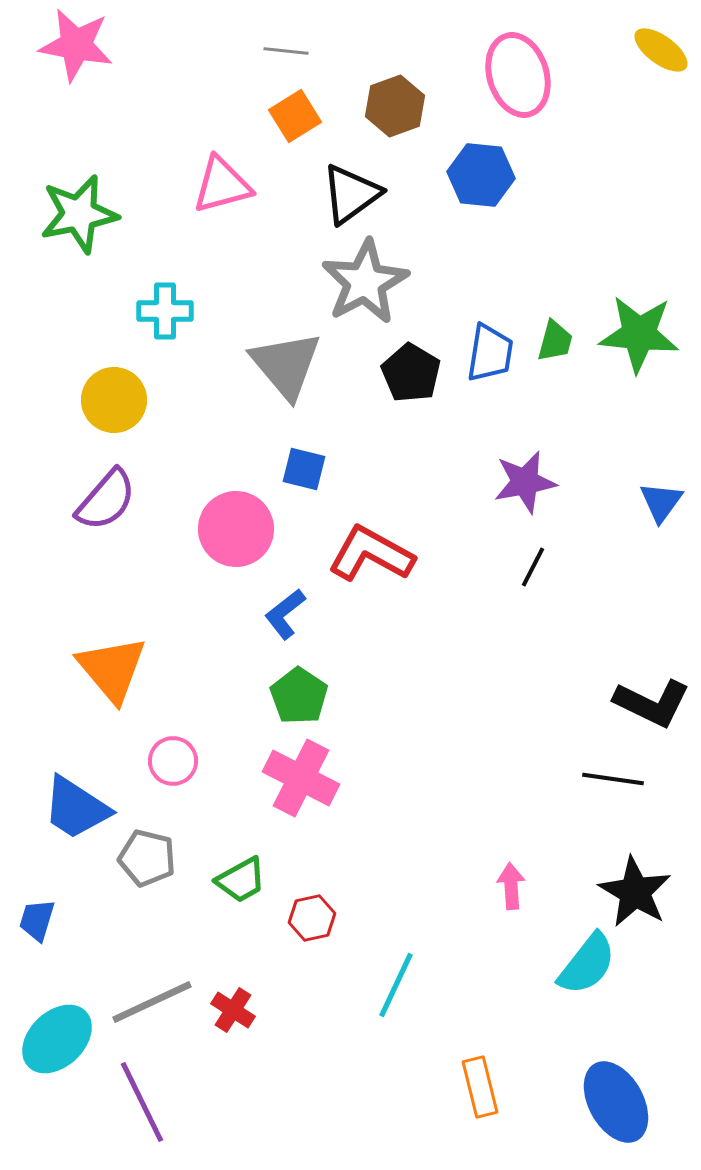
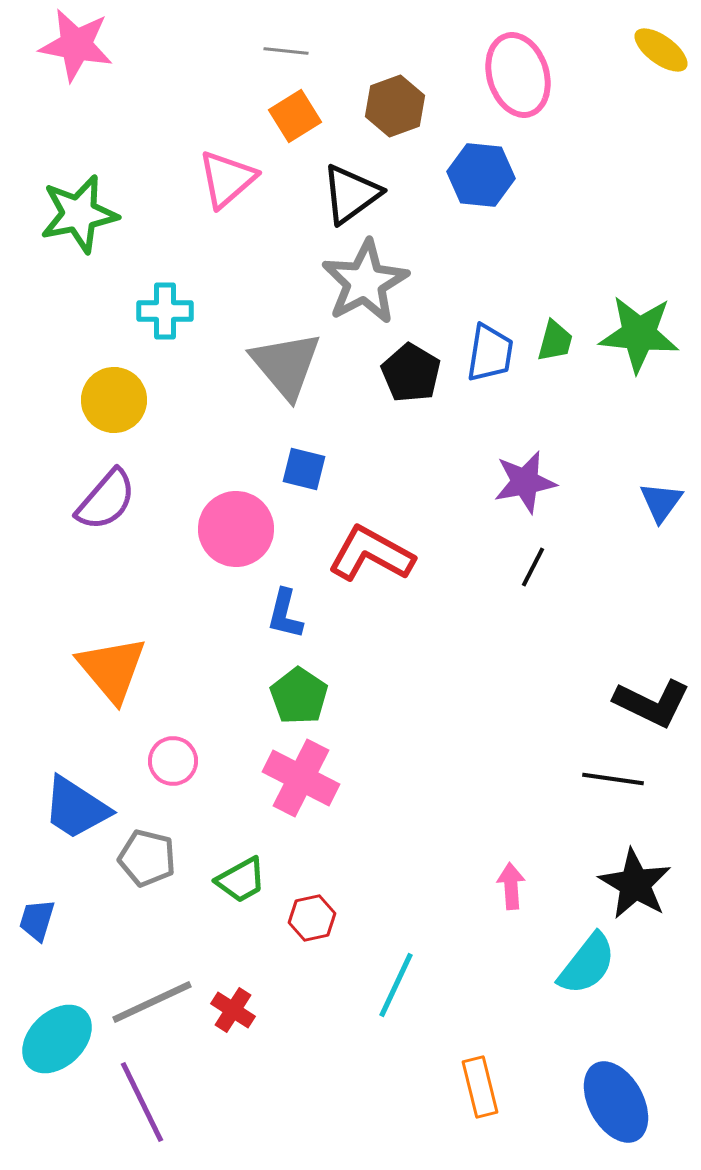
pink triangle at (222, 185): moved 5 px right, 6 px up; rotated 26 degrees counterclockwise
blue L-shape at (285, 614): rotated 38 degrees counterclockwise
black star at (635, 892): moved 8 px up
